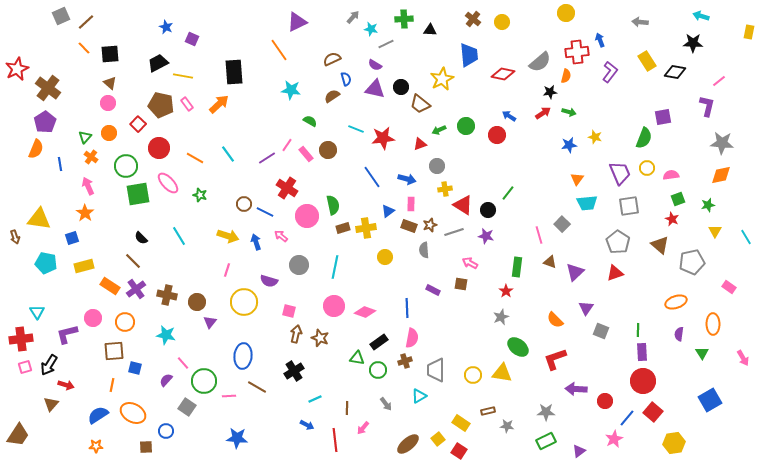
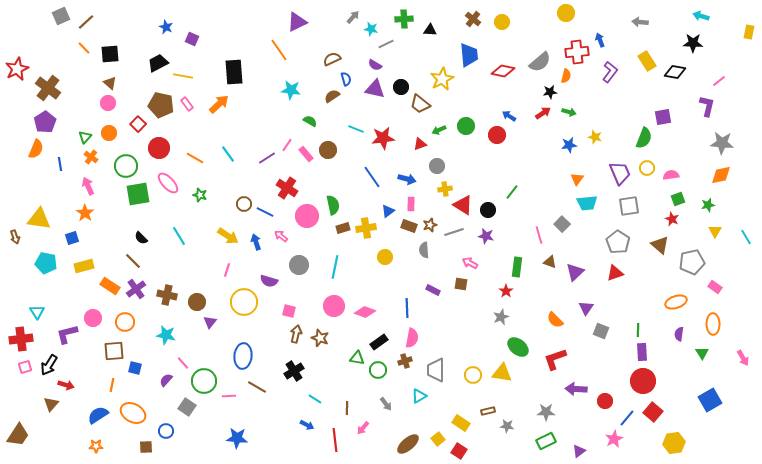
red diamond at (503, 74): moved 3 px up
green line at (508, 193): moved 4 px right, 1 px up
yellow arrow at (228, 236): rotated 15 degrees clockwise
pink rectangle at (729, 287): moved 14 px left
cyan line at (315, 399): rotated 56 degrees clockwise
